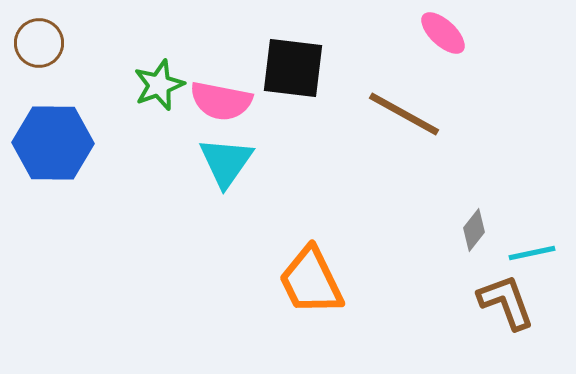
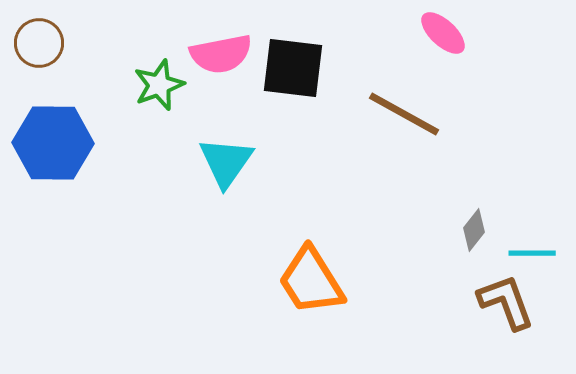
pink semicircle: moved 47 px up; rotated 22 degrees counterclockwise
cyan line: rotated 12 degrees clockwise
orange trapezoid: rotated 6 degrees counterclockwise
